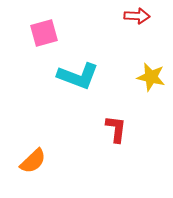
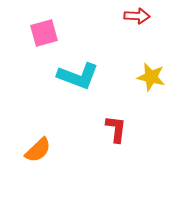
orange semicircle: moved 5 px right, 11 px up
